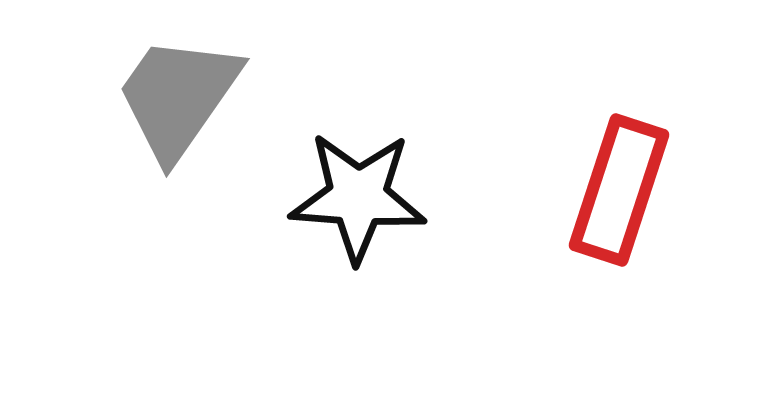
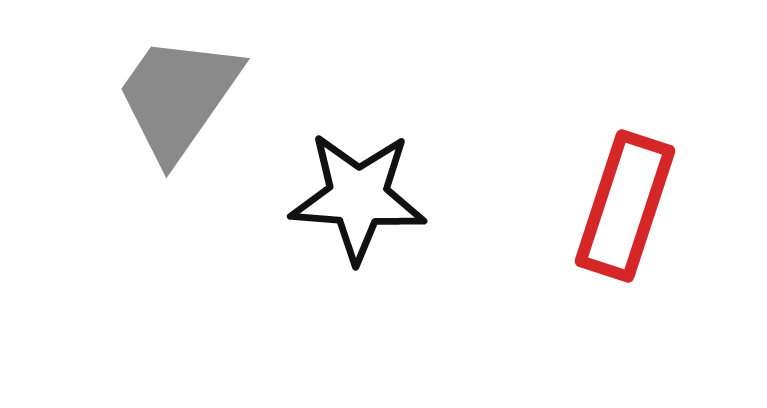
red rectangle: moved 6 px right, 16 px down
